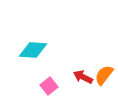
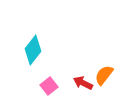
cyan diamond: rotated 56 degrees counterclockwise
red arrow: moved 6 px down
